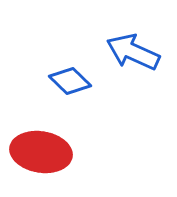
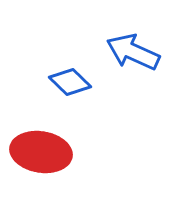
blue diamond: moved 1 px down
